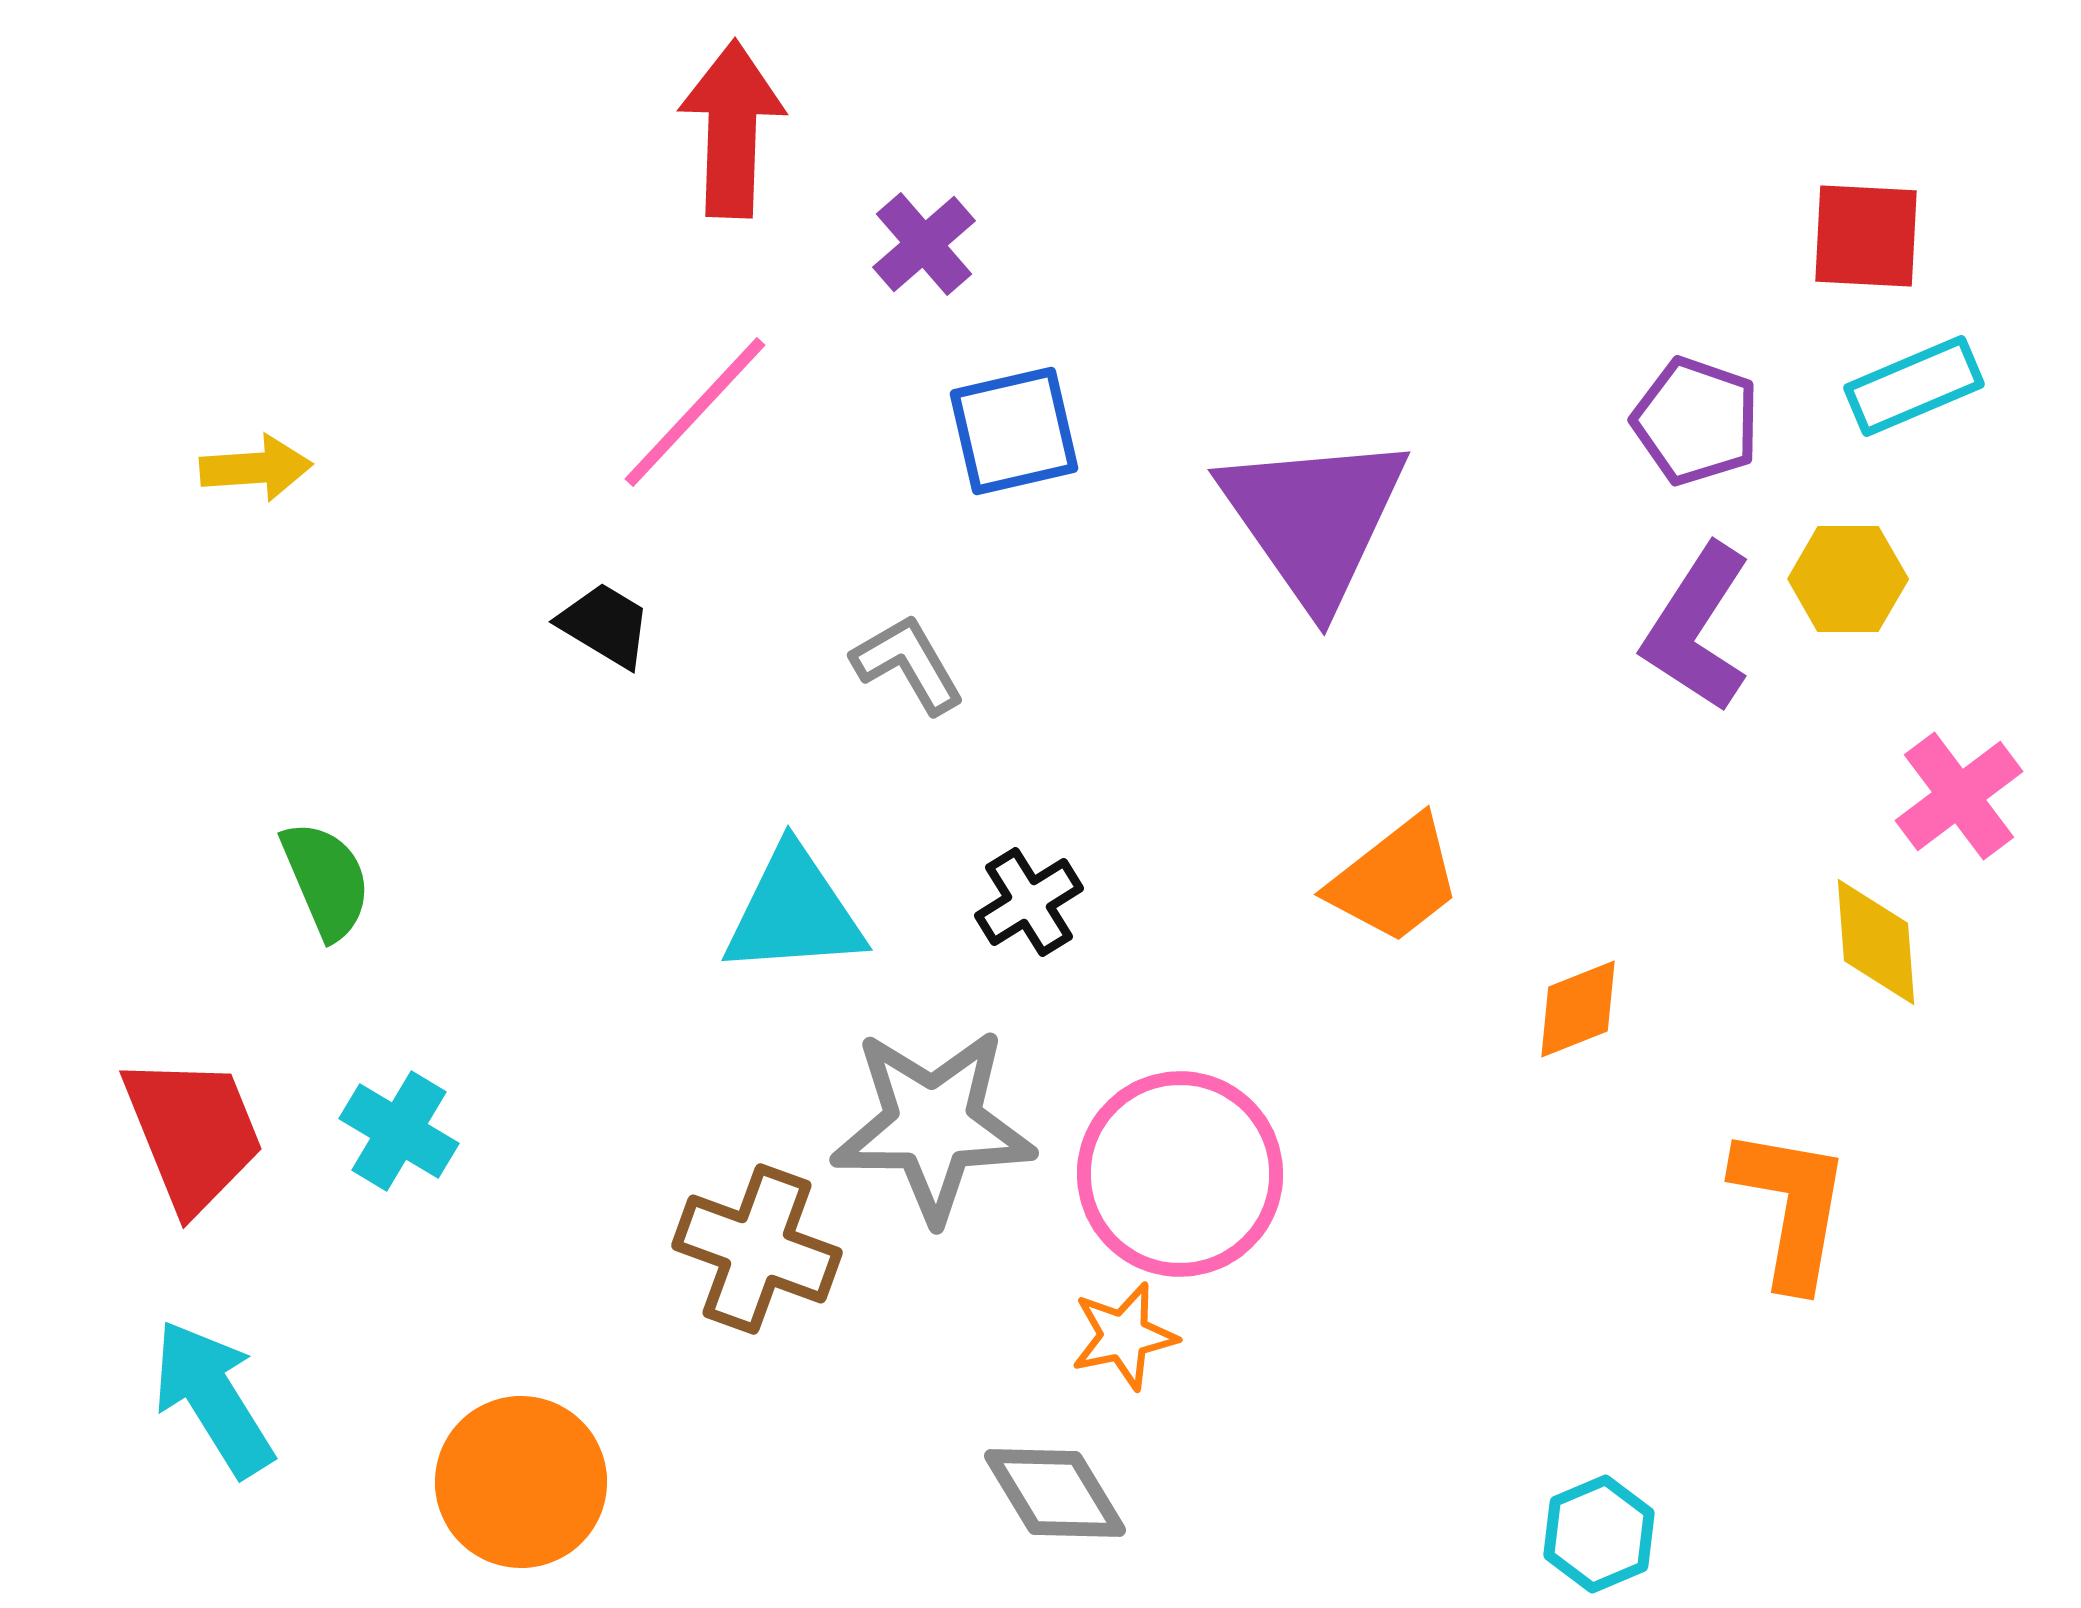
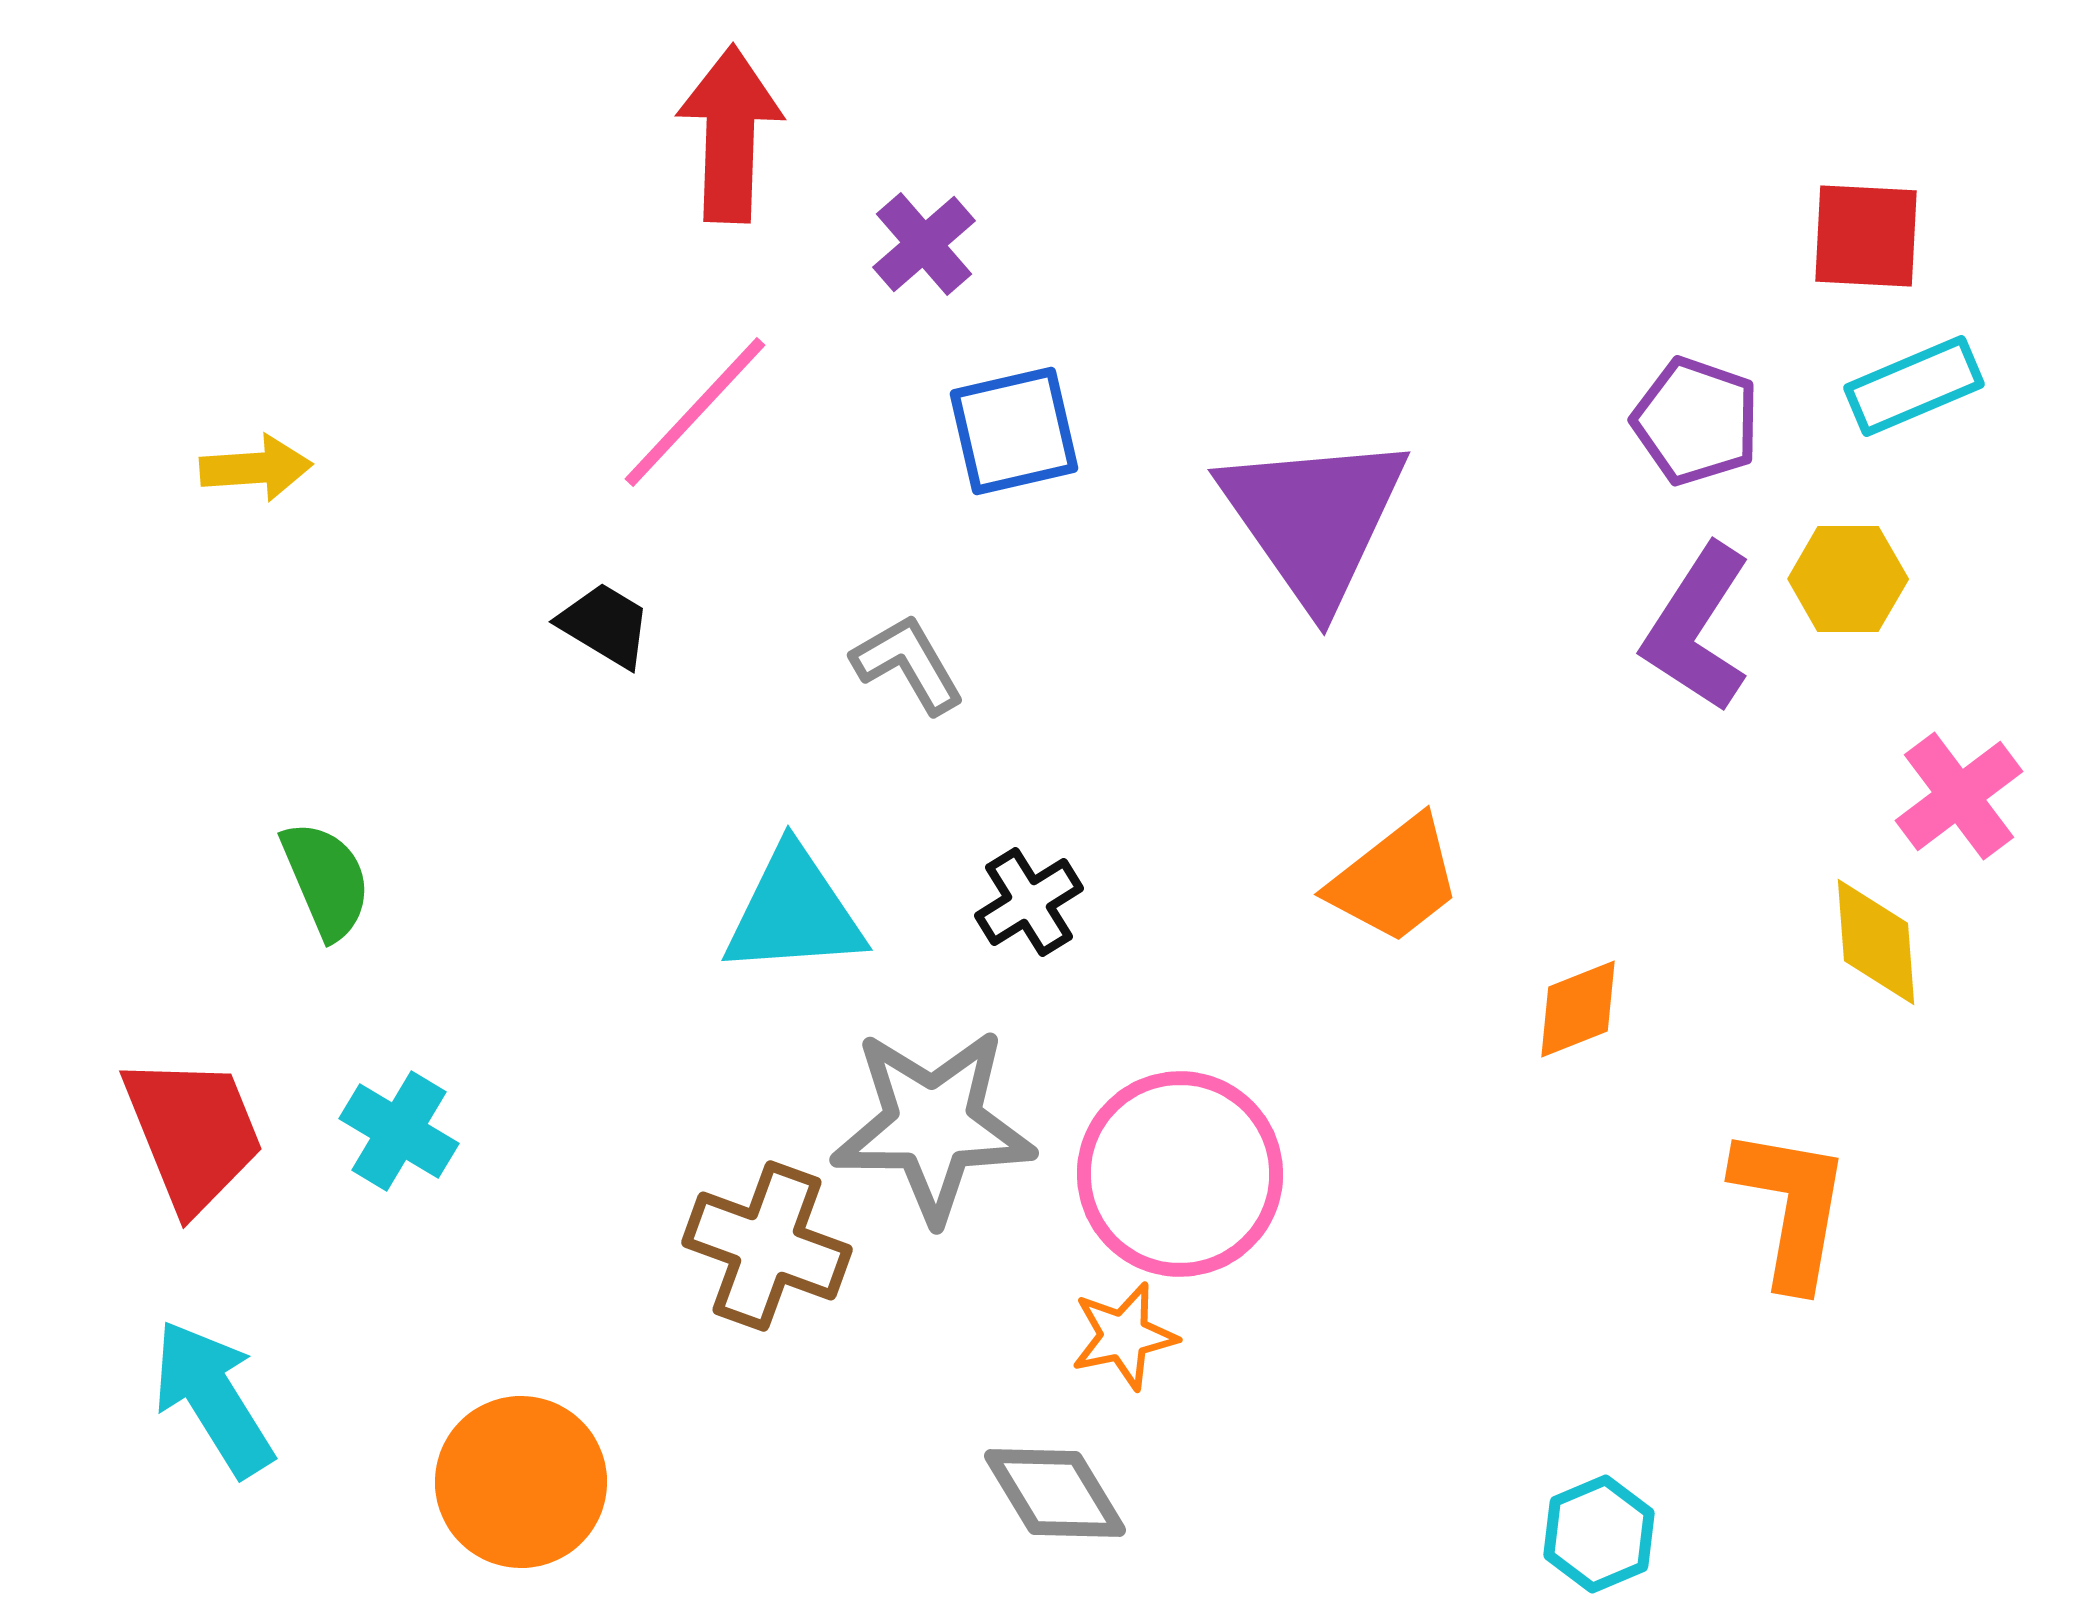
red arrow: moved 2 px left, 5 px down
brown cross: moved 10 px right, 3 px up
